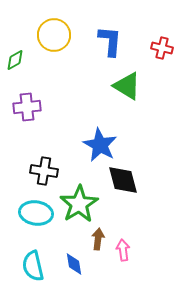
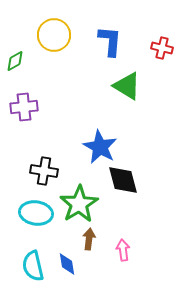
green diamond: moved 1 px down
purple cross: moved 3 px left
blue star: moved 2 px down
brown arrow: moved 9 px left
blue diamond: moved 7 px left
